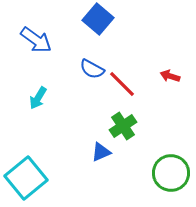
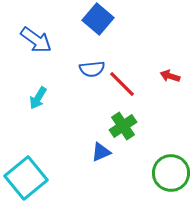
blue semicircle: rotated 35 degrees counterclockwise
